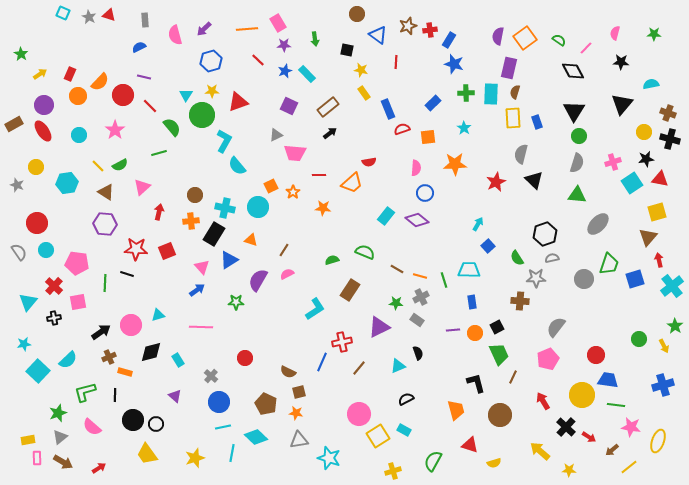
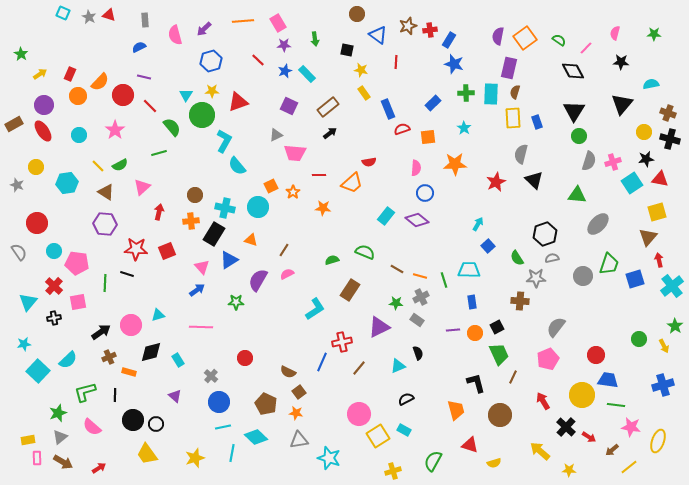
orange line at (247, 29): moved 4 px left, 8 px up
gray semicircle at (577, 163): moved 12 px right, 2 px up
cyan circle at (46, 250): moved 8 px right, 1 px down
gray circle at (584, 279): moved 1 px left, 3 px up
orange rectangle at (125, 372): moved 4 px right
brown square at (299, 392): rotated 24 degrees counterclockwise
